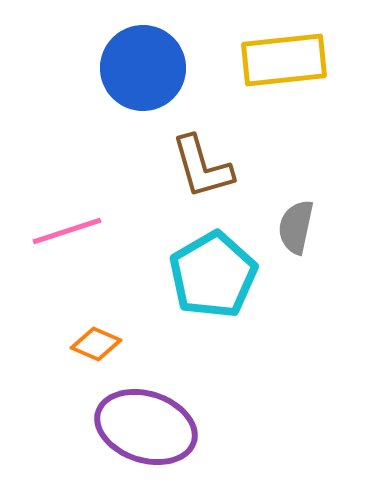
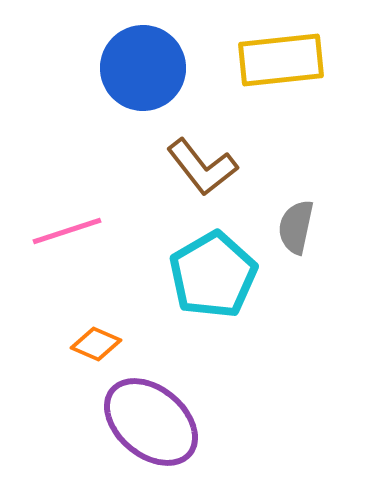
yellow rectangle: moved 3 px left
brown L-shape: rotated 22 degrees counterclockwise
purple ellipse: moved 5 px right, 5 px up; rotated 22 degrees clockwise
